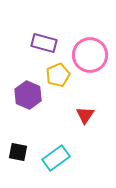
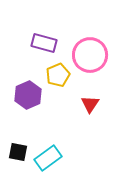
purple hexagon: rotated 12 degrees clockwise
red triangle: moved 5 px right, 11 px up
cyan rectangle: moved 8 px left
